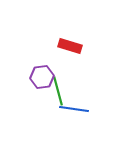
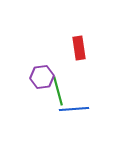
red rectangle: moved 9 px right, 2 px down; rotated 65 degrees clockwise
blue line: rotated 12 degrees counterclockwise
